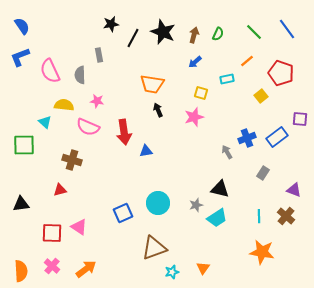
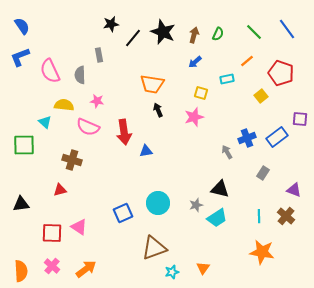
black line at (133, 38): rotated 12 degrees clockwise
